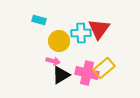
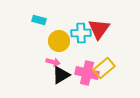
pink arrow: moved 1 px down
